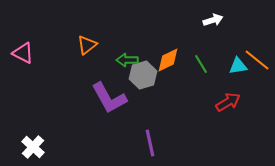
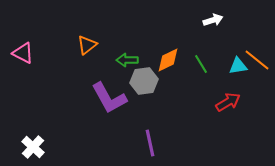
gray hexagon: moved 1 px right, 6 px down; rotated 8 degrees clockwise
